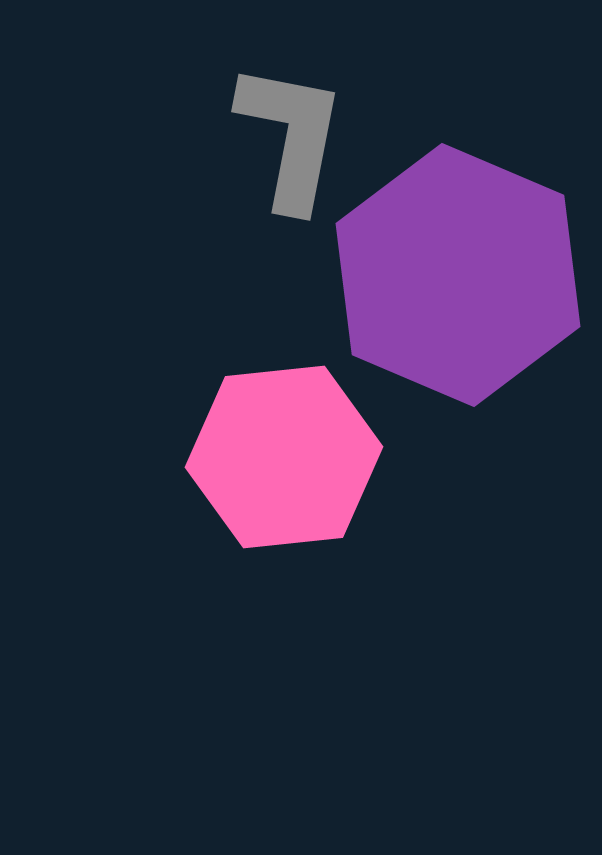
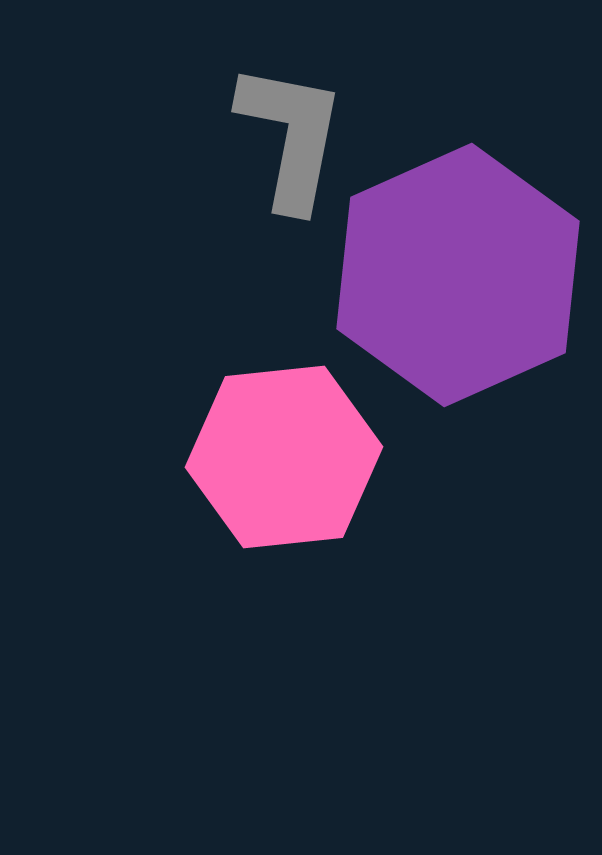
purple hexagon: rotated 13 degrees clockwise
